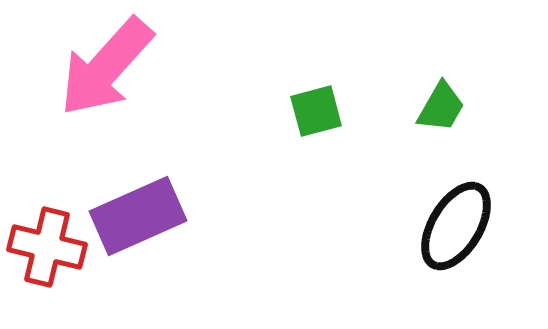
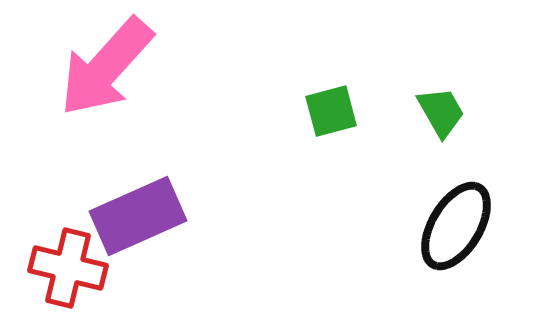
green trapezoid: moved 5 px down; rotated 60 degrees counterclockwise
green square: moved 15 px right
red cross: moved 21 px right, 21 px down
